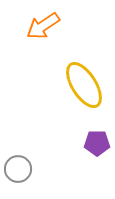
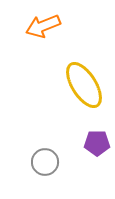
orange arrow: rotated 12 degrees clockwise
gray circle: moved 27 px right, 7 px up
